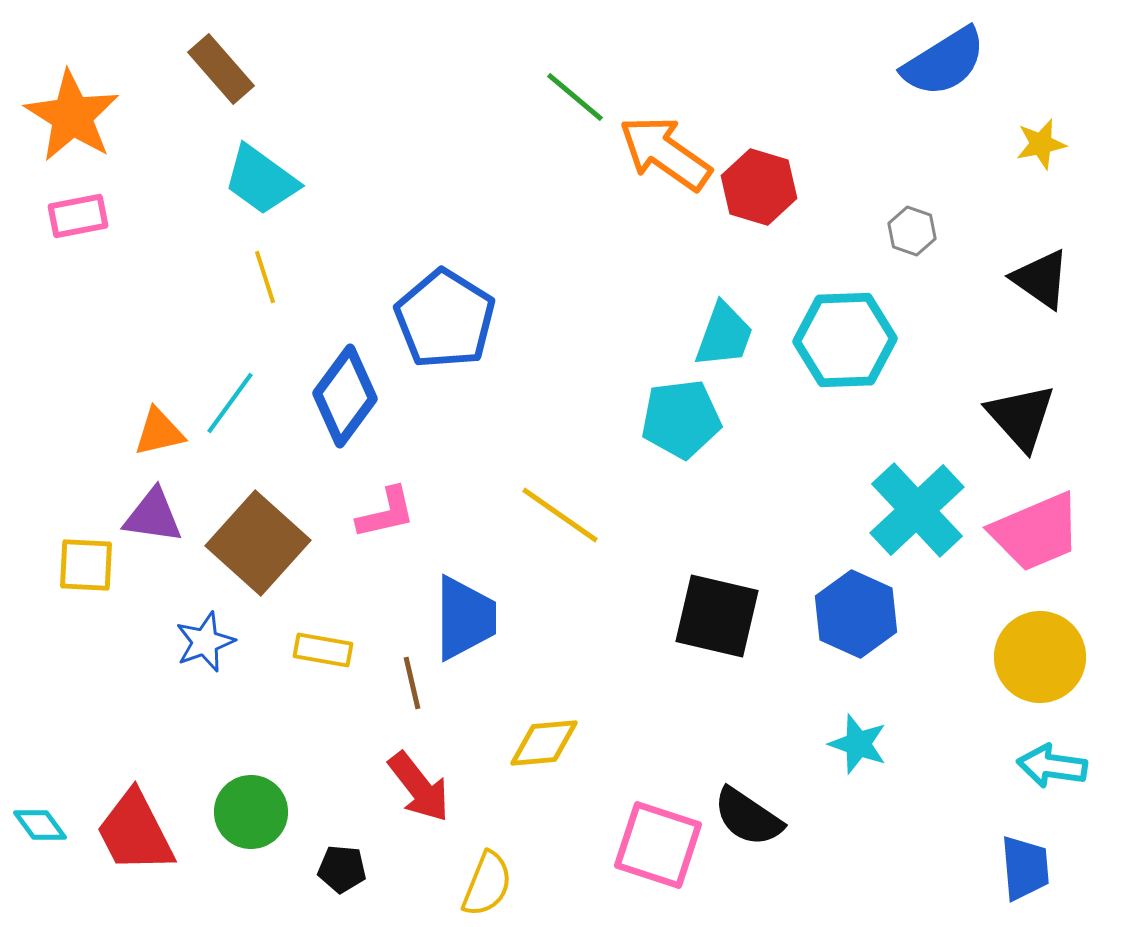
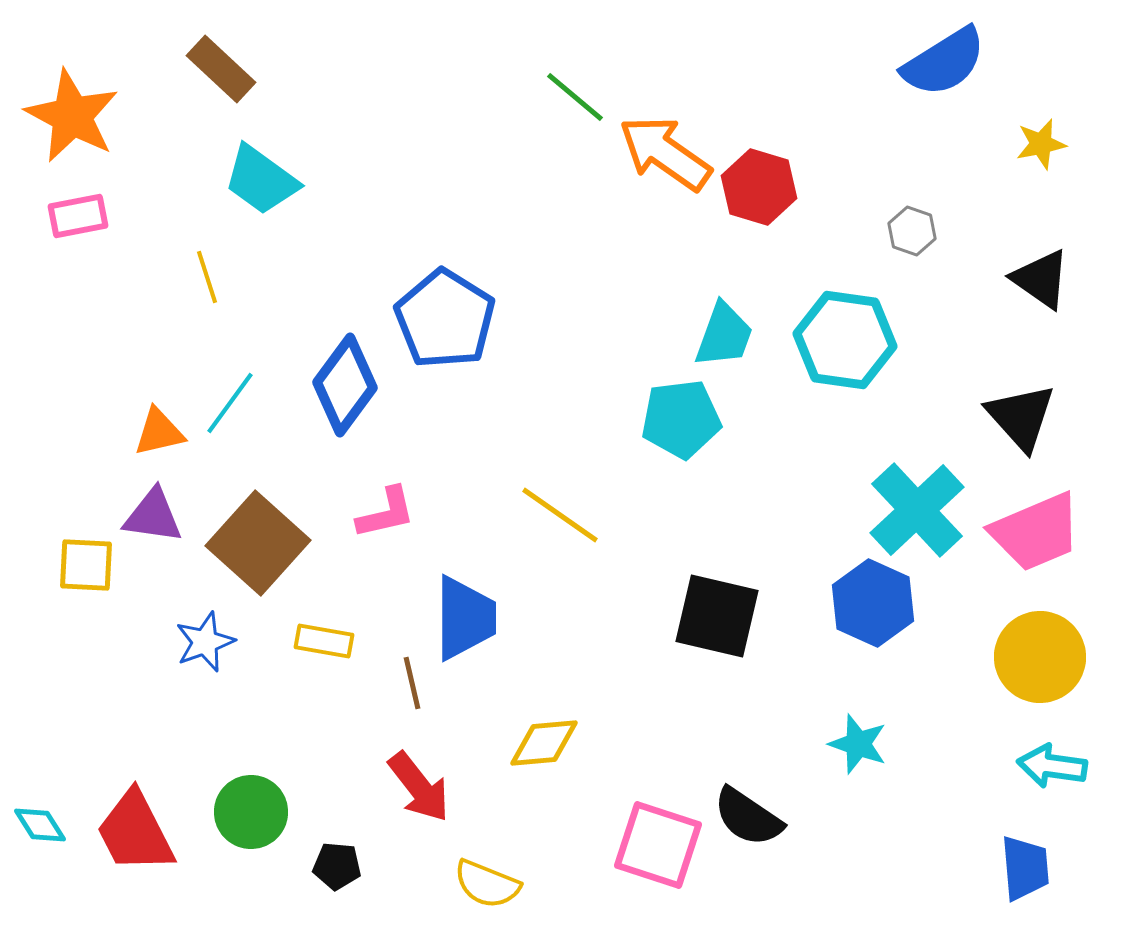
brown rectangle at (221, 69): rotated 6 degrees counterclockwise
orange star at (72, 116): rotated 4 degrees counterclockwise
yellow line at (265, 277): moved 58 px left
cyan hexagon at (845, 340): rotated 10 degrees clockwise
blue diamond at (345, 396): moved 11 px up
blue hexagon at (856, 614): moved 17 px right, 11 px up
yellow rectangle at (323, 650): moved 1 px right, 9 px up
cyan diamond at (40, 825): rotated 4 degrees clockwise
black pentagon at (342, 869): moved 5 px left, 3 px up
yellow semicircle at (487, 884): rotated 90 degrees clockwise
